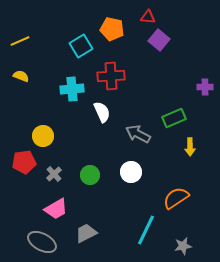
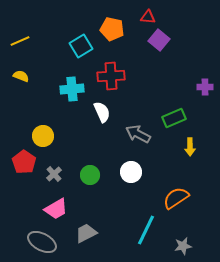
red pentagon: rotated 30 degrees counterclockwise
